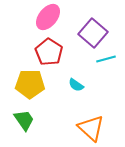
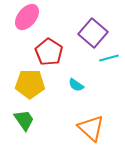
pink ellipse: moved 21 px left
cyan line: moved 3 px right, 1 px up
